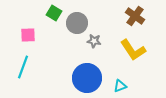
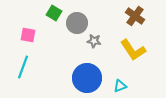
pink square: rotated 14 degrees clockwise
